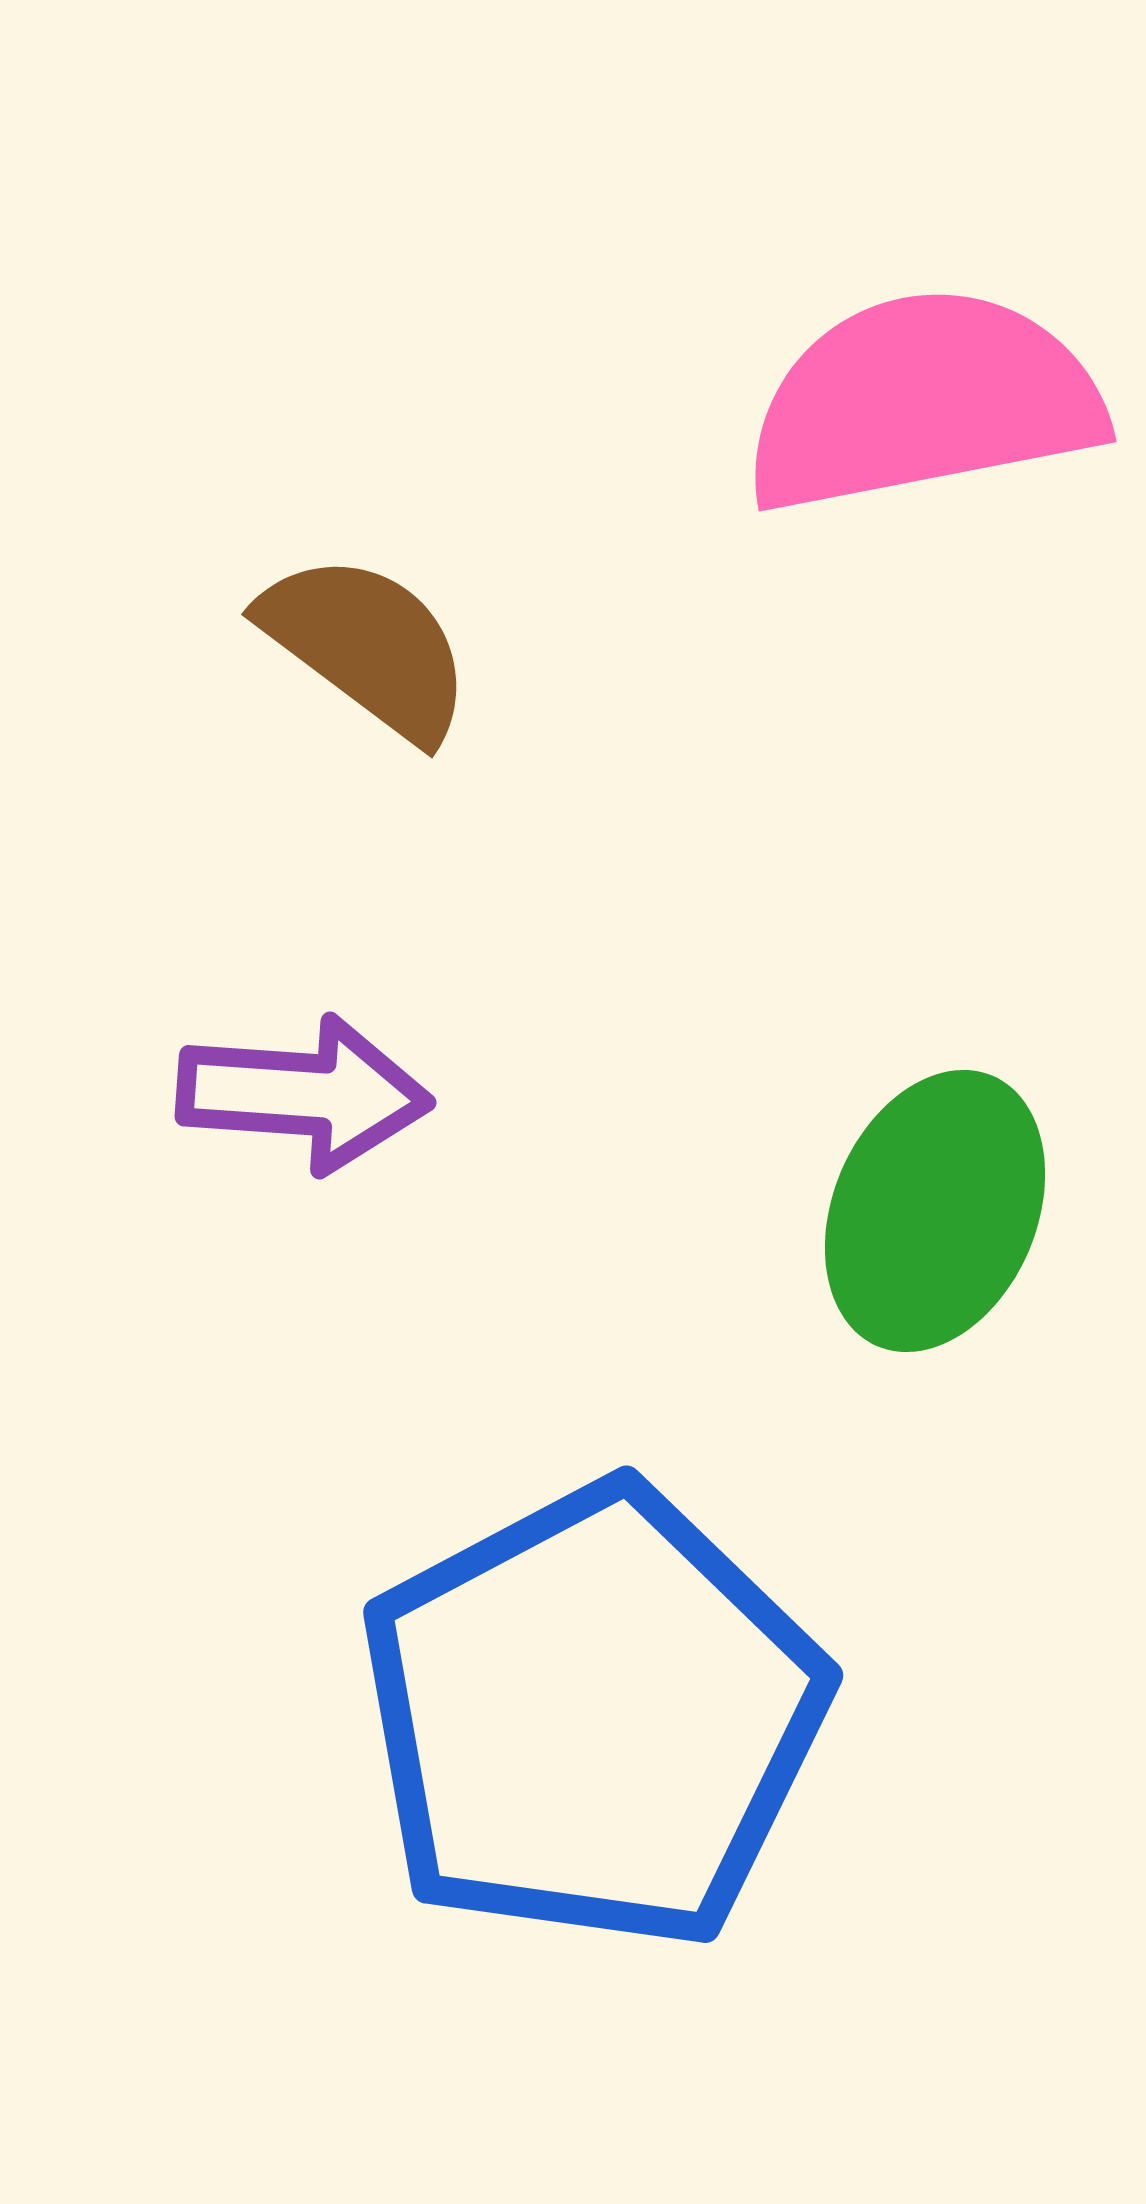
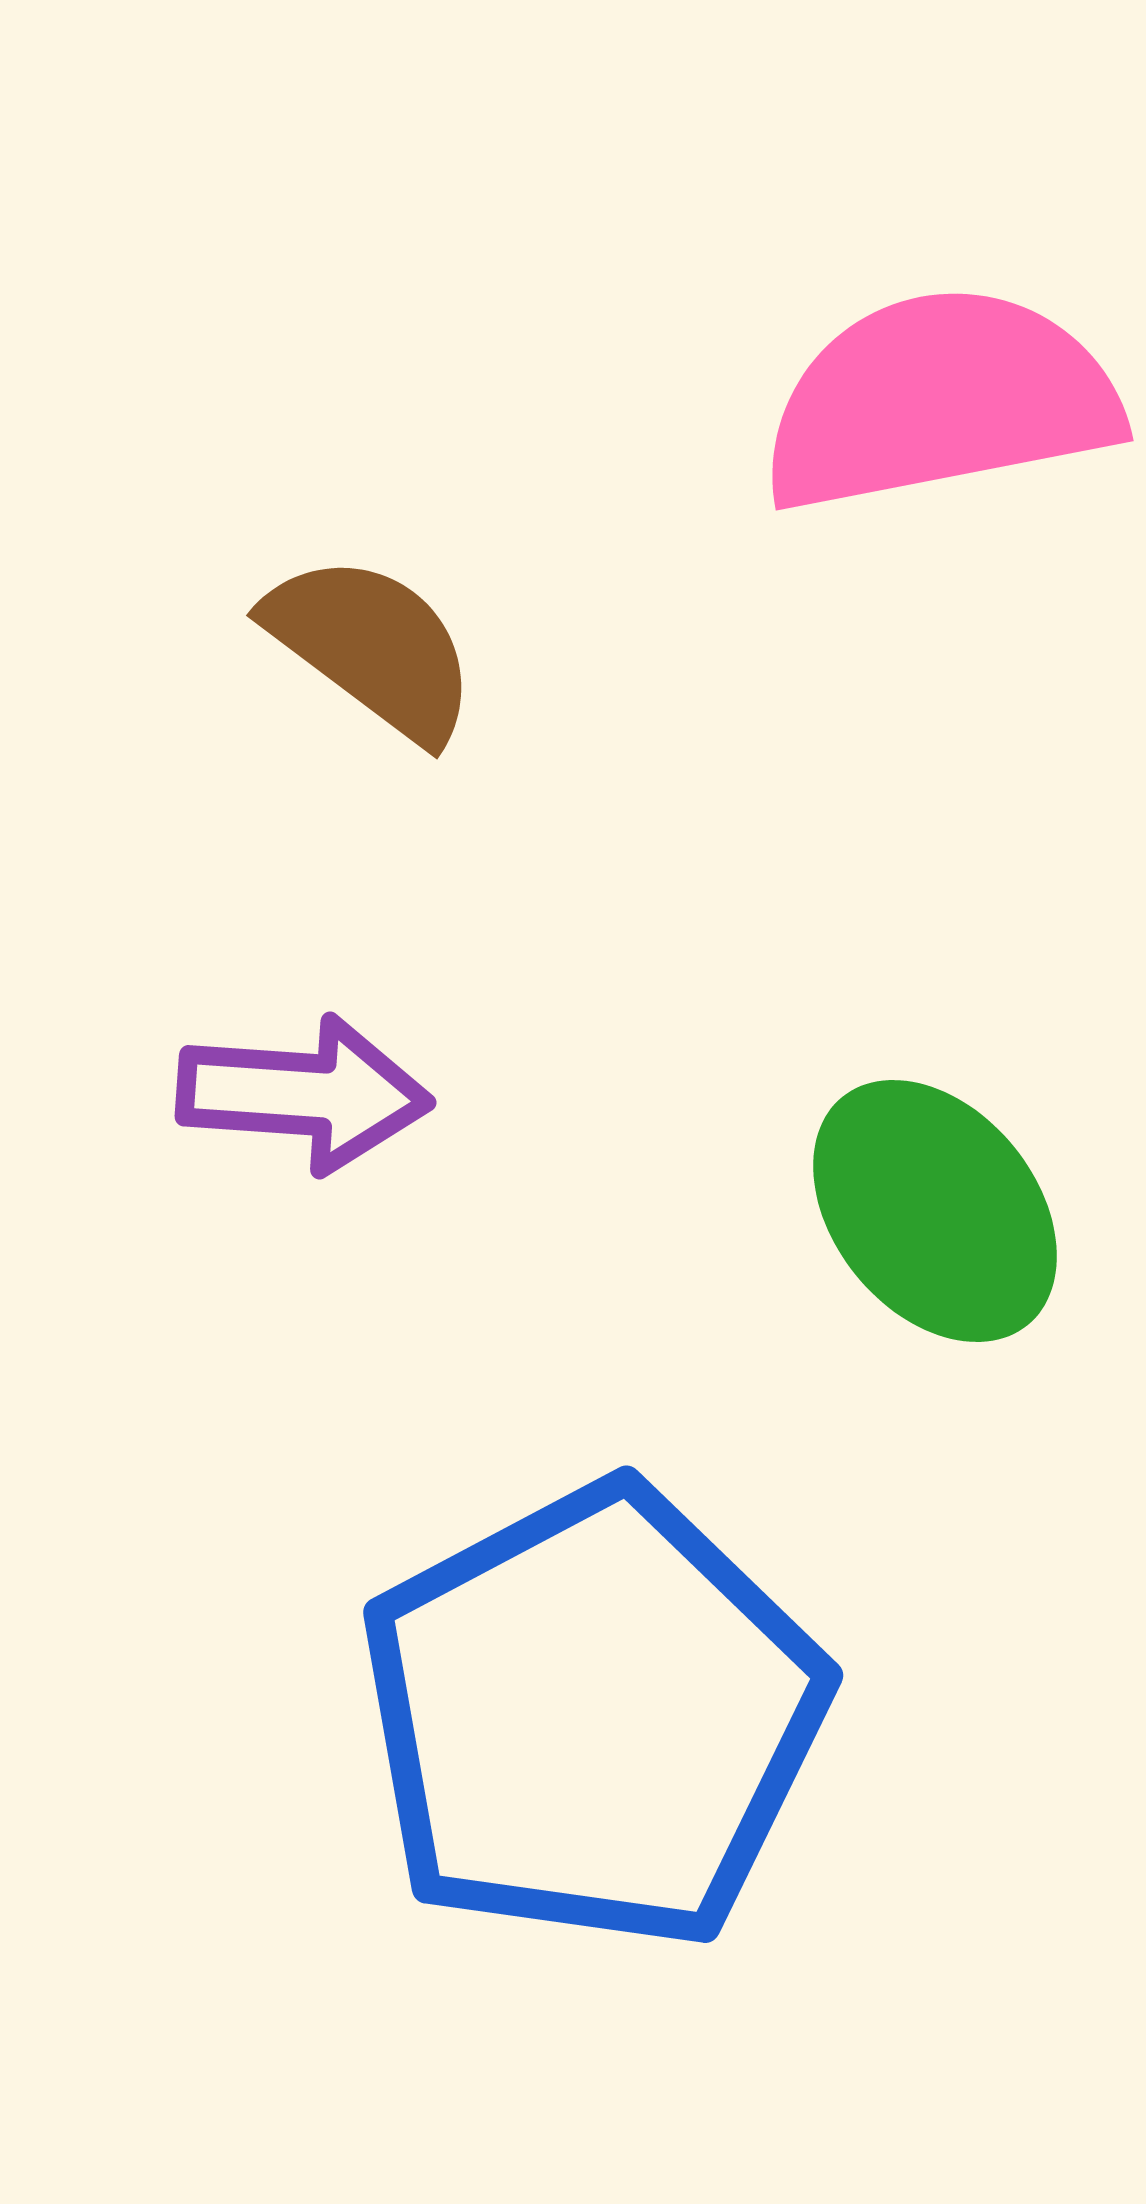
pink semicircle: moved 17 px right, 1 px up
brown semicircle: moved 5 px right, 1 px down
green ellipse: rotated 62 degrees counterclockwise
